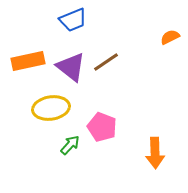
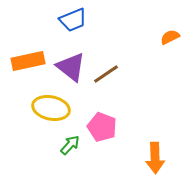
brown line: moved 12 px down
yellow ellipse: rotated 21 degrees clockwise
orange arrow: moved 5 px down
